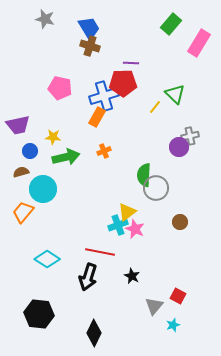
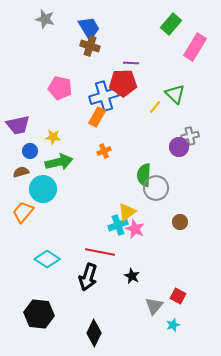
pink rectangle: moved 4 px left, 4 px down
green arrow: moved 7 px left, 5 px down
